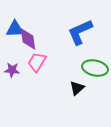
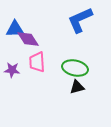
blue L-shape: moved 12 px up
purple diamond: rotated 25 degrees counterclockwise
pink trapezoid: rotated 35 degrees counterclockwise
green ellipse: moved 20 px left
black triangle: moved 1 px up; rotated 28 degrees clockwise
